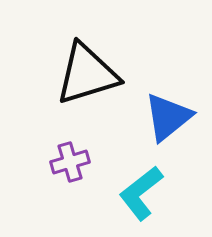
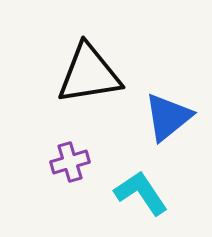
black triangle: moved 2 px right; rotated 8 degrees clockwise
cyan L-shape: rotated 94 degrees clockwise
